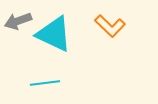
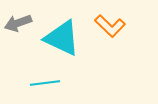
gray arrow: moved 2 px down
cyan triangle: moved 8 px right, 4 px down
